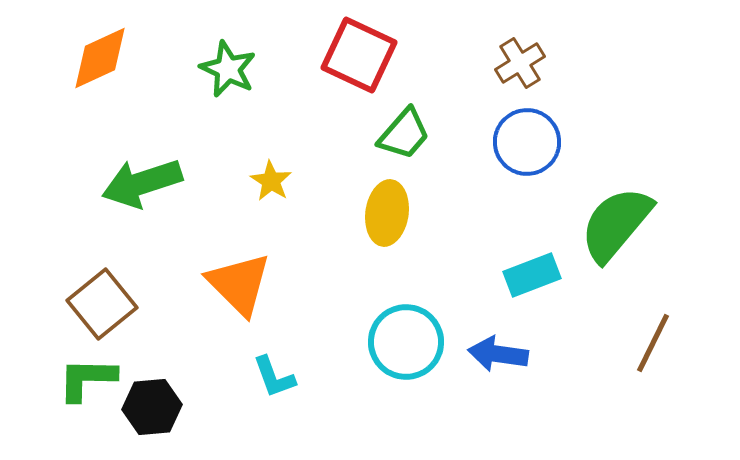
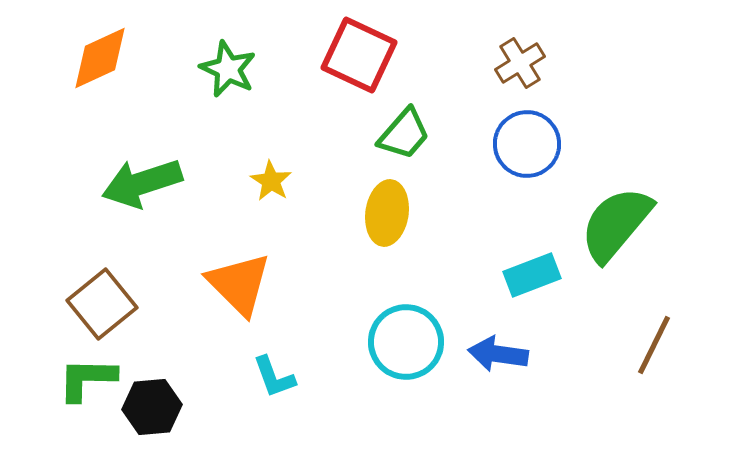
blue circle: moved 2 px down
brown line: moved 1 px right, 2 px down
